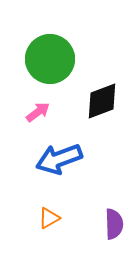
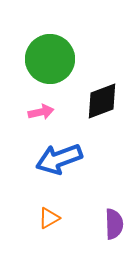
pink arrow: moved 3 px right; rotated 25 degrees clockwise
